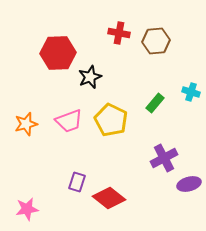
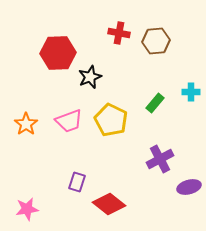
cyan cross: rotated 18 degrees counterclockwise
orange star: rotated 20 degrees counterclockwise
purple cross: moved 4 px left, 1 px down
purple ellipse: moved 3 px down
red diamond: moved 6 px down
